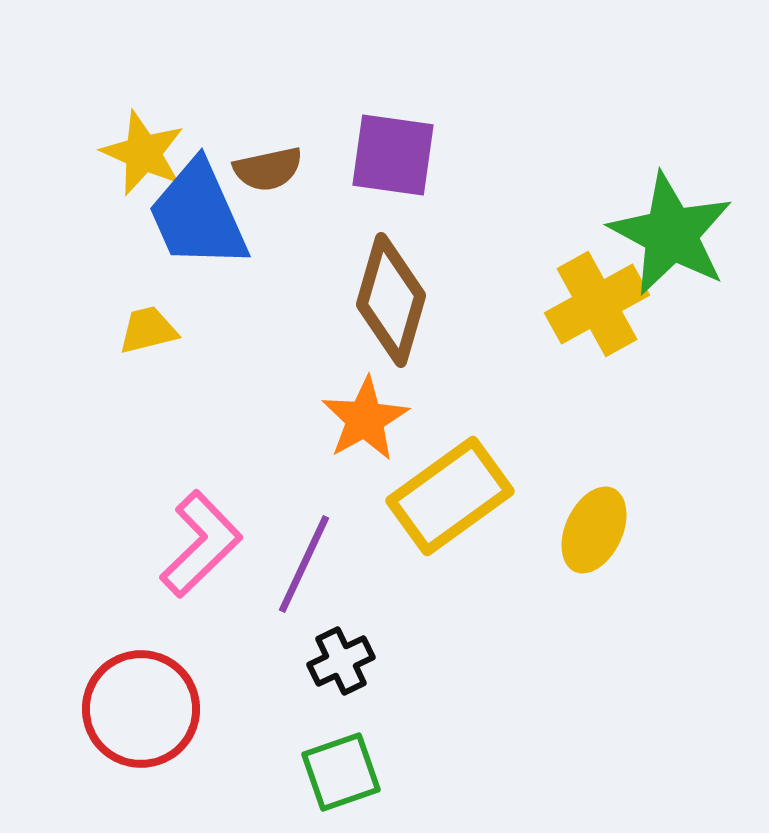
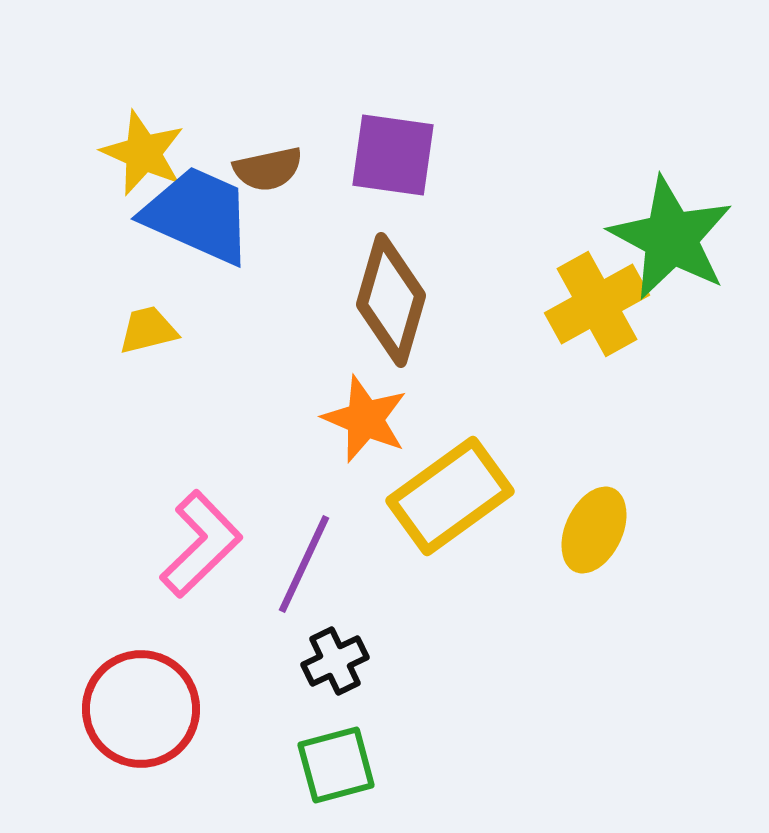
blue trapezoid: rotated 138 degrees clockwise
green star: moved 4 px down
orange star: rotated 20 degrees counterclockwise
black cross: moved 6 px left
green square: moved 5 px left, 7 px up; rotated 4 degrees clockwise
